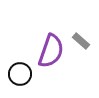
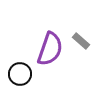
purple semicircle: moved 1 px left, 2 px up
